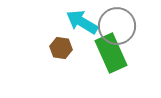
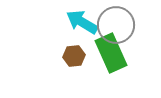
gray circle: moved 1 px left, 1 px up
brown hexagon: moved 13 px right, 8 px down; rotated 15 degrees counterclockwise
